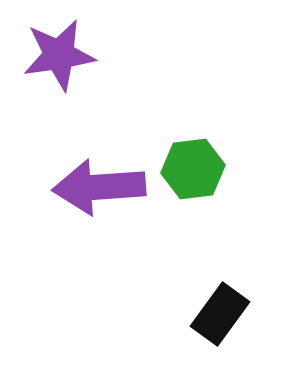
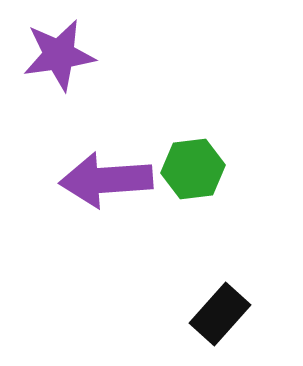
purple arrow: moved 7 px right, 7 px up
black rectangle: rotated 6 degrees clockwise
